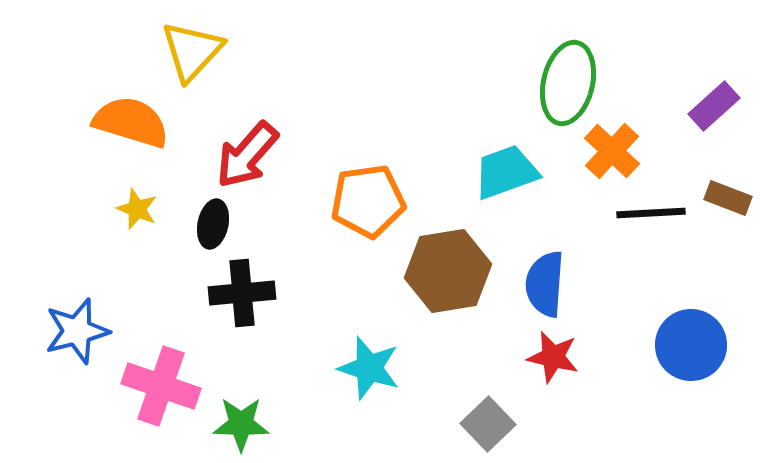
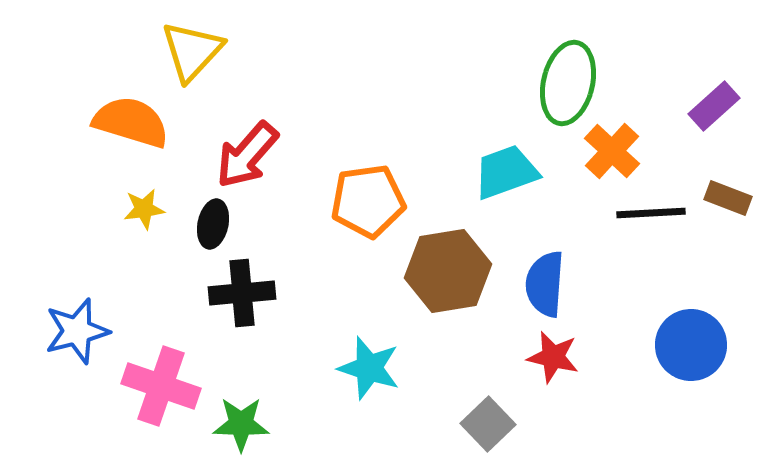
yellow star: moved 7 px right; rotated 30 degrees counterclockwise
